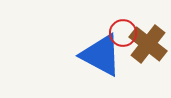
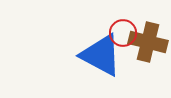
brown cross: moved 2 px up; rotated 24 degrees counterclockwise
